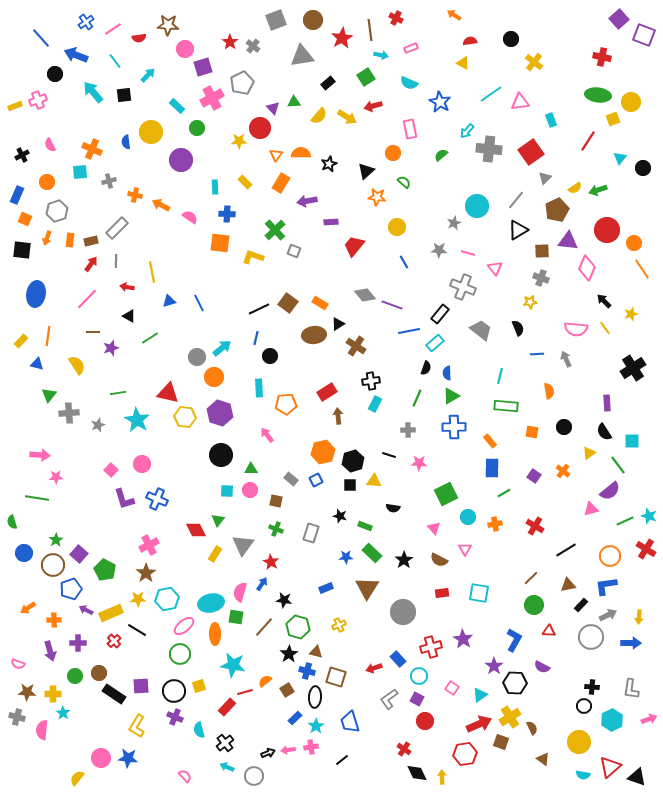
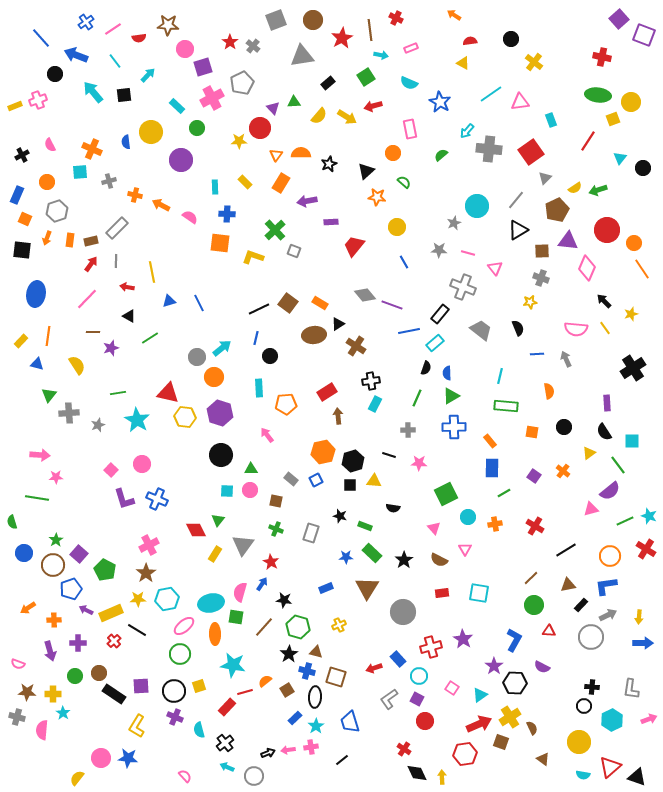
blue arrow at (631, 643): moved 12 px right
